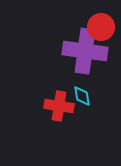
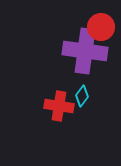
cyan diamond: rotated 45 degrees clockwise
